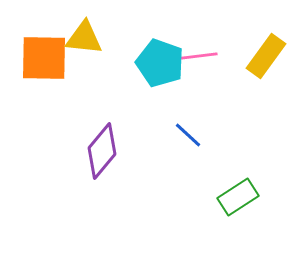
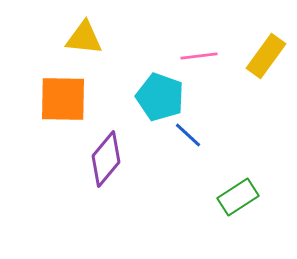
orange square: moved 19 px right, 41 px down
cyan pentagon: moved 34 px down
purple diamond: moved 4 px right, 8 px down
